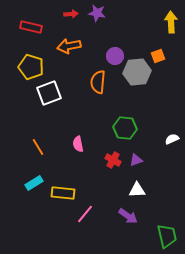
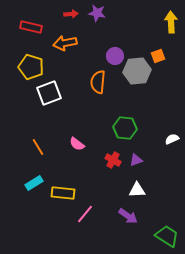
orange arrow: moved 4 px left, 3 px up
gray hexagon: moved 1 px up
pink semicircle: moved 1 px left; rotated 42 degrees counterclockwise
green trapezoid: rotated 45 degrees counterclockwise
